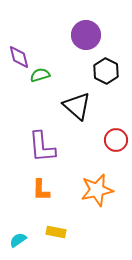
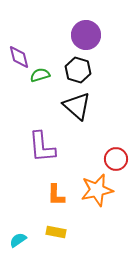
black hexagon: moved 28 px left, 1 px up; rotated 10 degrees counterclockwise
red circle: moved 19 px down
orange L-shape: moved 15 px right, 5 px down
